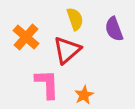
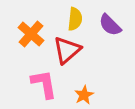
yellow semicircle: rotated 25 degrees clockwise
purple semicircle: moved 4 px left, 4 px up; rotated 25 degrees counterclockwise
orange cross: moved 5 px right, 3 px up
pink L-shape: moved 3 px left; rotated 8 degrees counterclockwise
